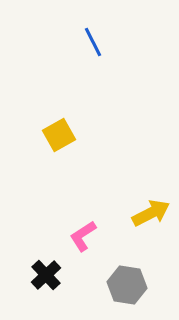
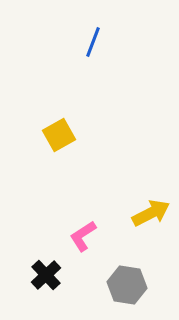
blue line: rotated 48 degrees clockwise
